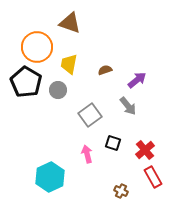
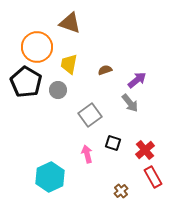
gray arrow: moved 2 px right, 3 px up
brown cross: rotated 24 degrees clockwise
